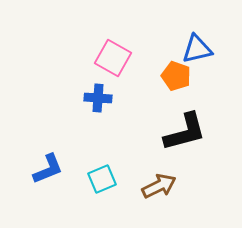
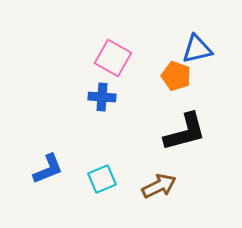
blue cross: moved 4 px right, 1 px up
